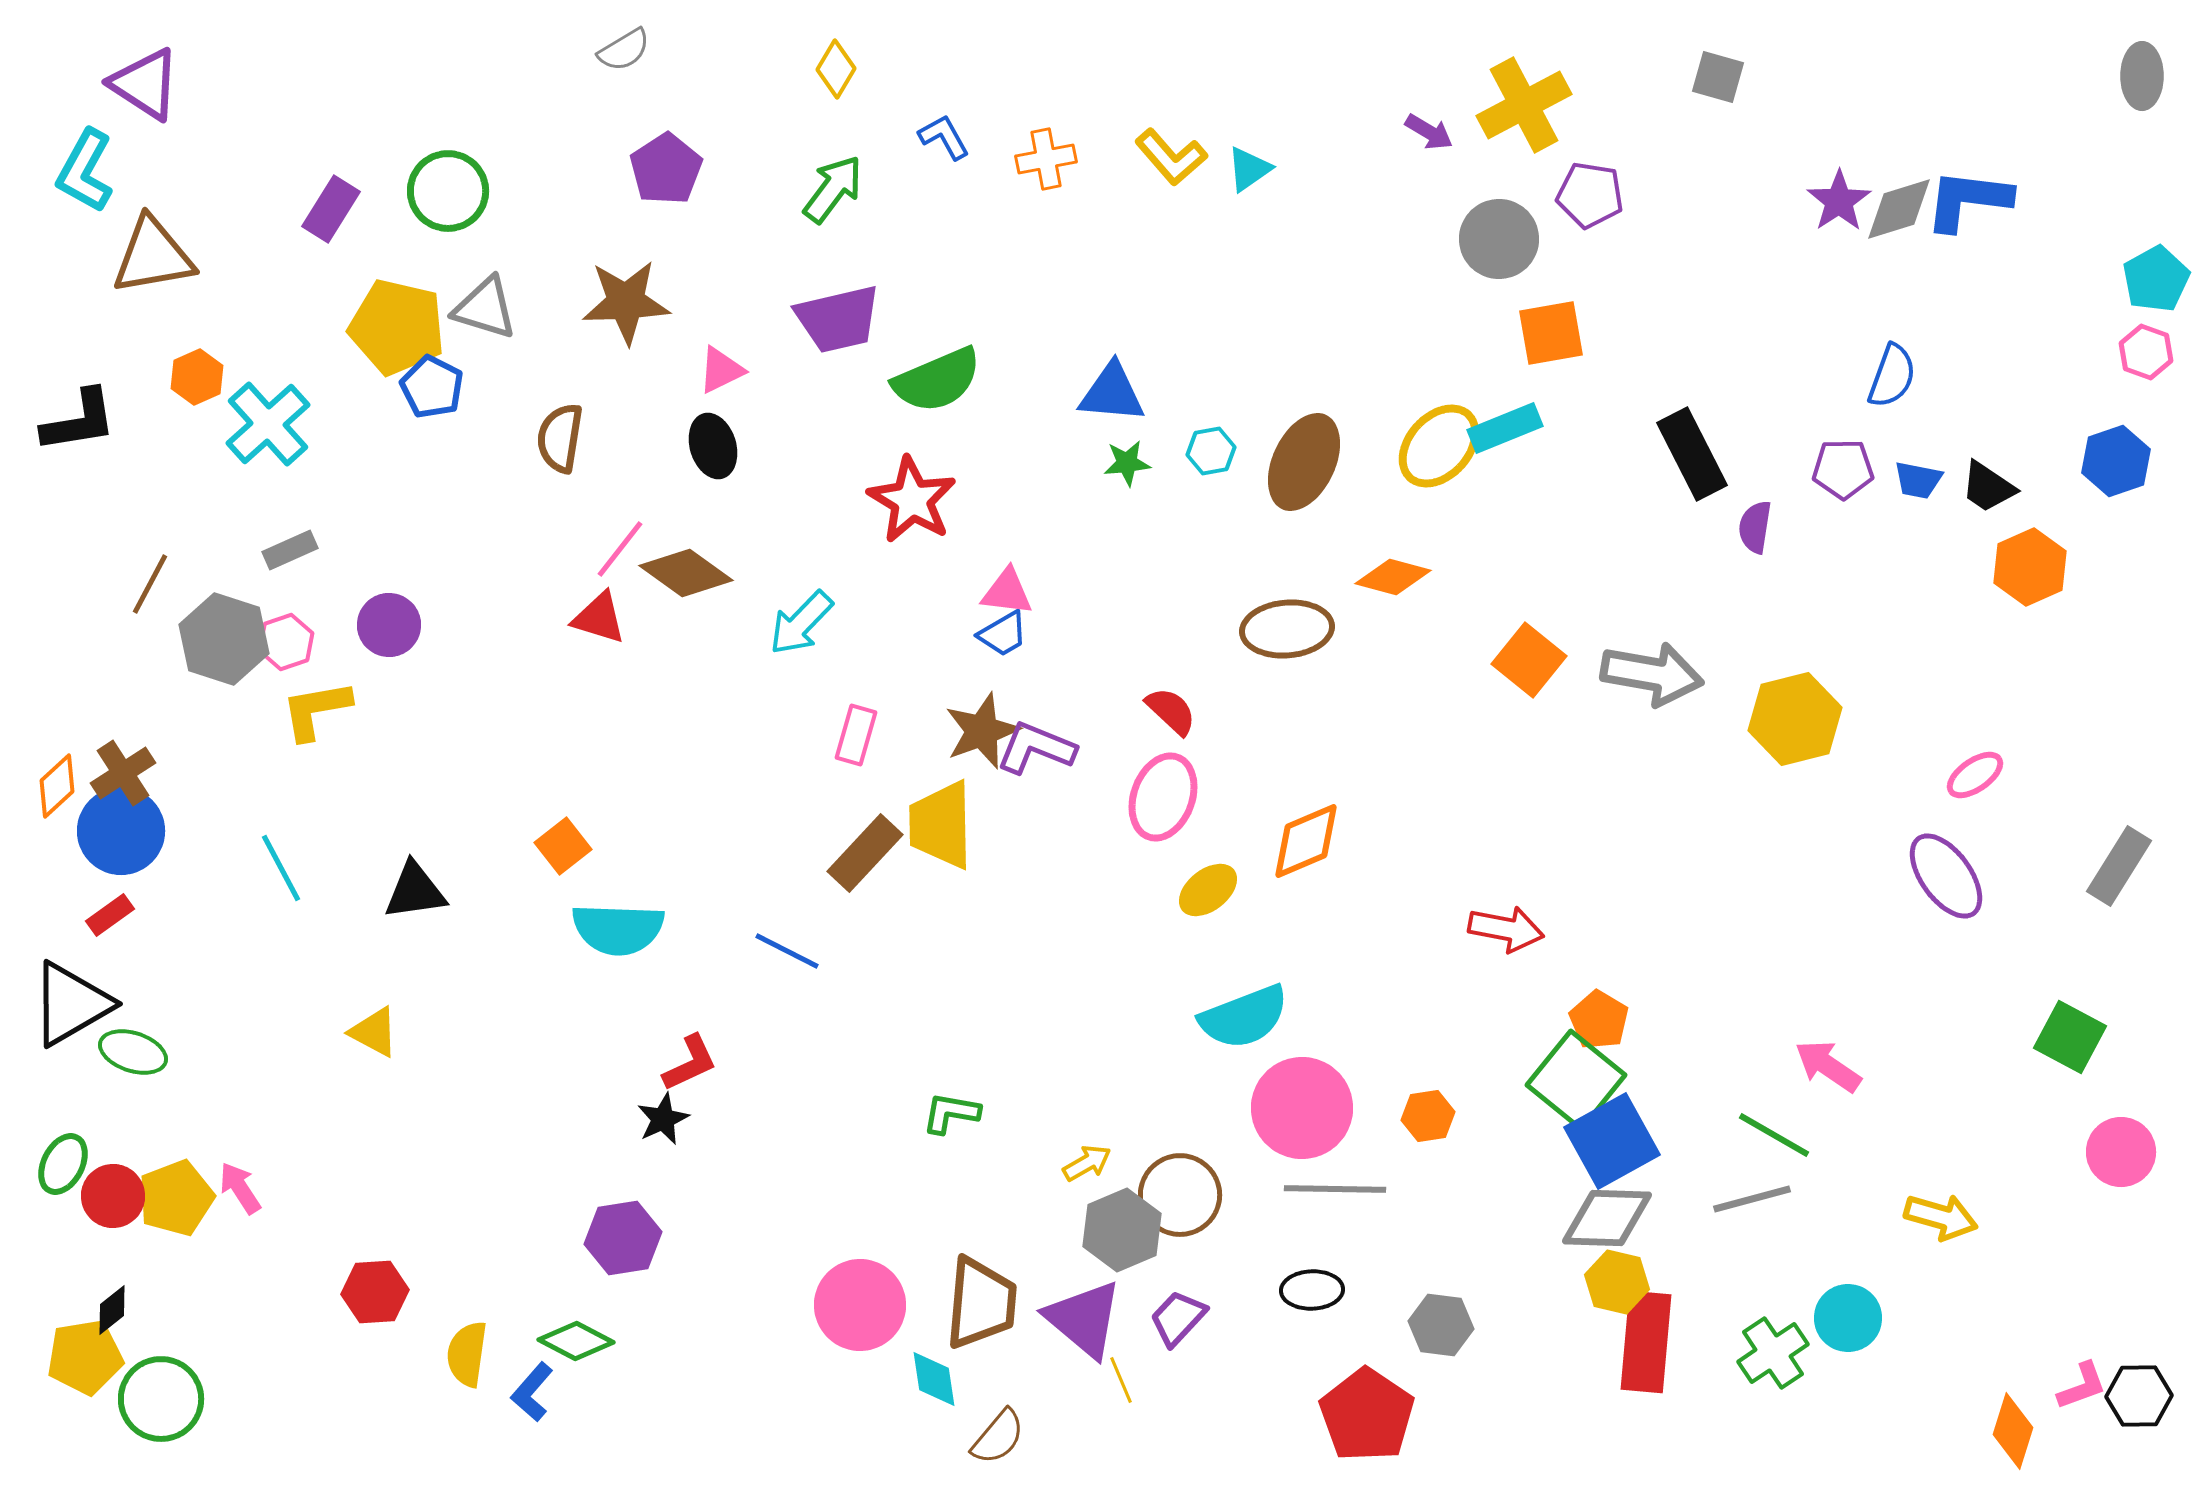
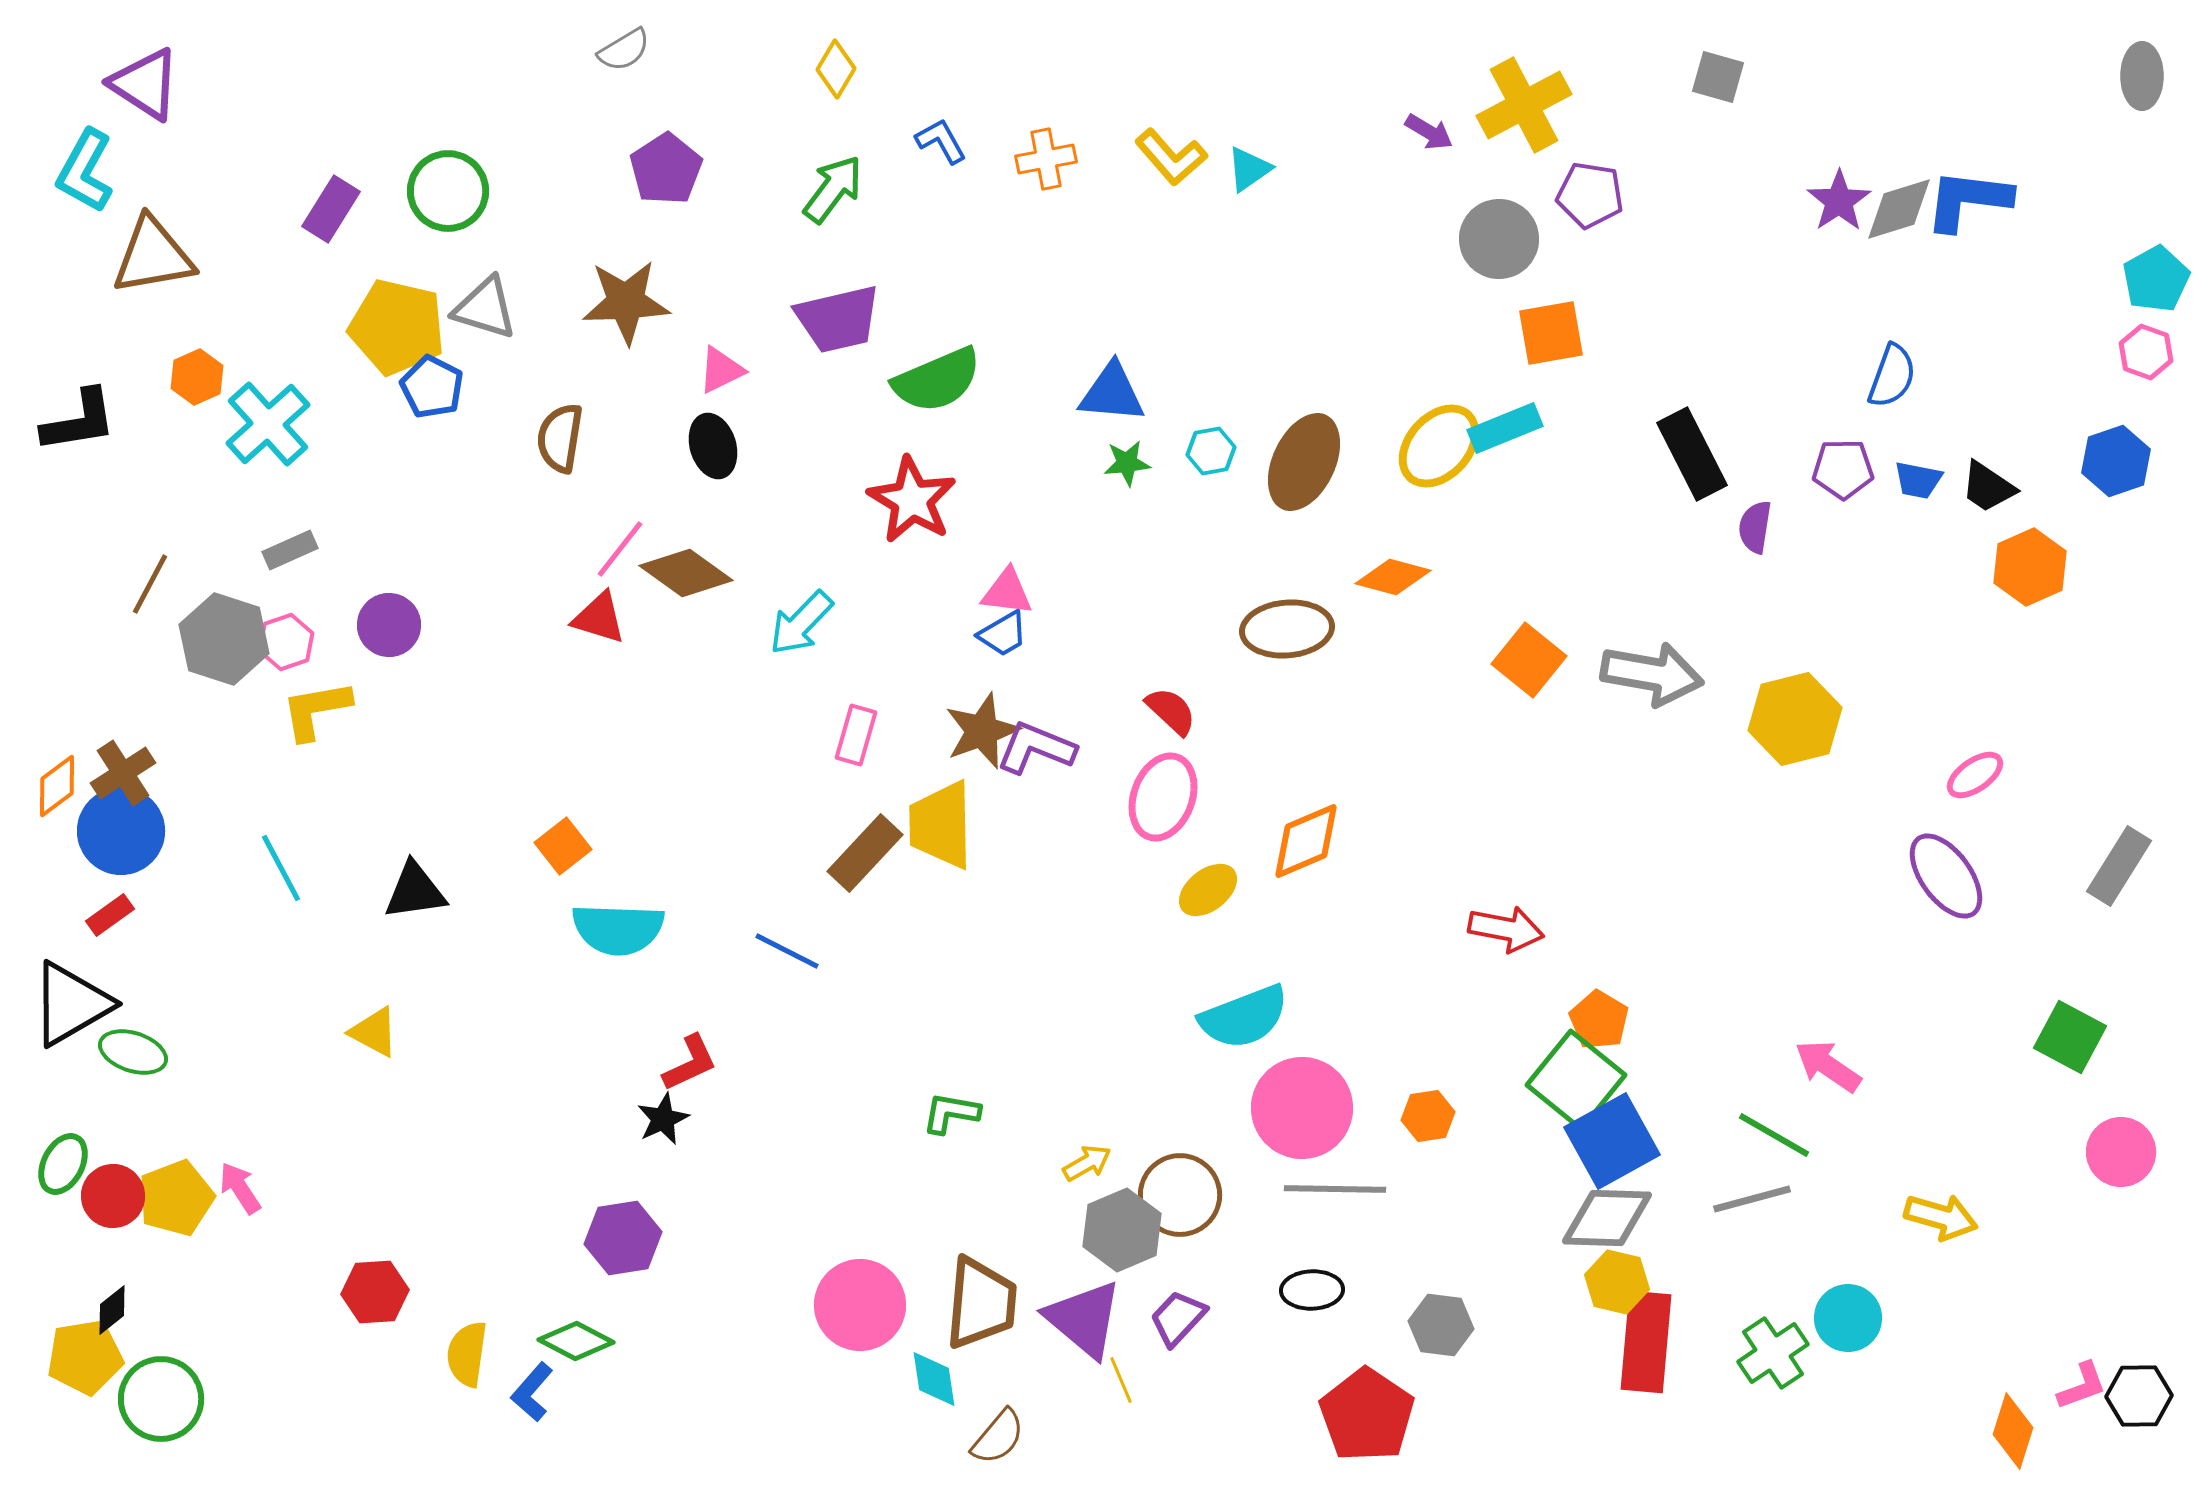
blue L-shape at (944, 137): moved 3 px left, 4 px down
orange diamond at (57, 786): rotated 6 degrees clockwise
